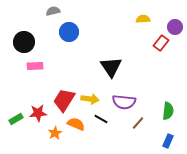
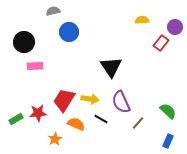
yellow semicircle: moved 1 px left, 1 px down
purple semicircle: moved 3 px left; rotated 60 degrees clockwise
green semicircle: rotated 54 degrees counterclockwise
orange star: moved 6 px down
